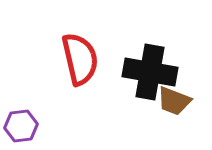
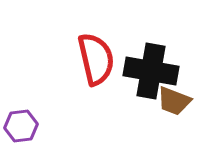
red semicircle: moved 16 px right
black cross: moved 1 px right, 1 px up
